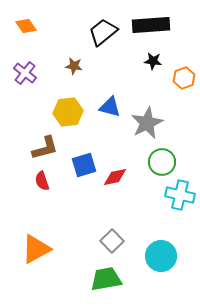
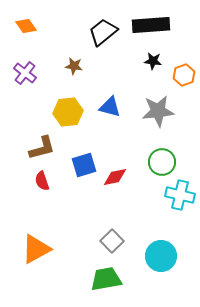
orange hexagon: moved 3 px up
gray star: moved 11 px right, 12 px up; rotated 20 degrees clockwise
brown L-shape: moved 3 px left
